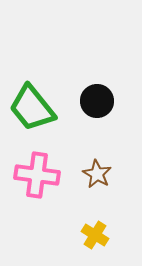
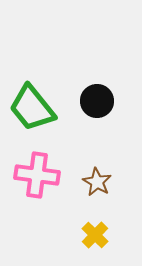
brown star: moved 8 px down
yellow cross: rotated 12 degrees clockwise
